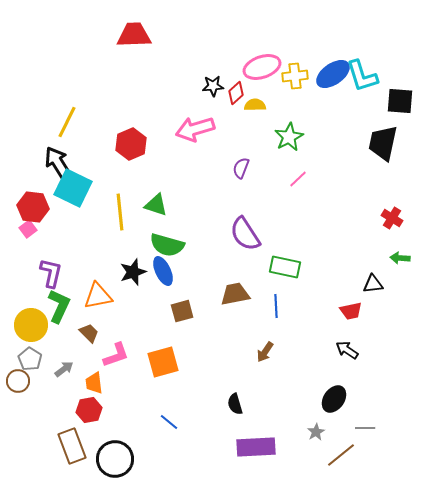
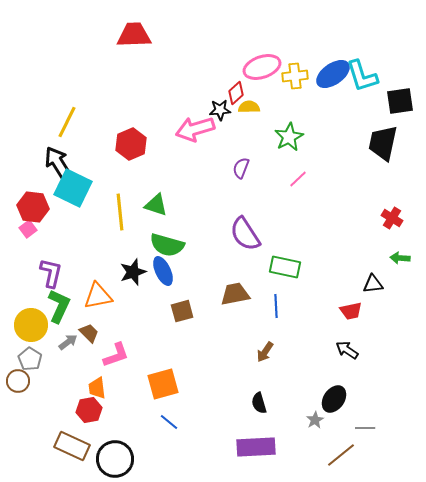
black star at (213, 86): moved 7 px right, 24 px down
black square at (400, 101): rotated 12 degrees counterclockwise
yellow semicircle at (255, 105): moved 6 px left, 2 px down
orange square at (163, 362): moved 22 px down
gray arrow at (64, 369): moved 4 px right, 27 px up
orange trapezoid at (94, 383): moved 3 px right, 5 px down
black semicircle at (235, 404): moved 24 px right, 1 px up
gray star at (316, 432): moved 1 px left, 12 px up
brown rectangle at (72, 446): rotated 44 degrees counterclockwise
